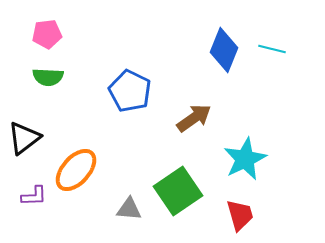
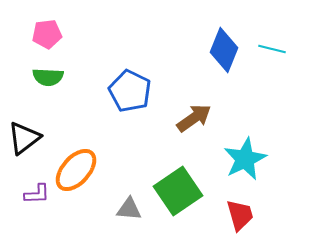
purple L-shape: moved 3 px right, 2 px up
